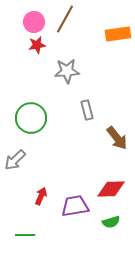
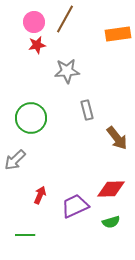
red arrow: moved 1 px left, 1 px up
purple trapezoid: rotated 16 degrees counterclockwise
